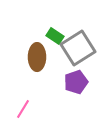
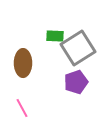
green rectangle: rotated 30 degrees counterclockwise
brown ellipse: moved 14 px left, 6 px down
pink line: moved 1 px left, 1 px up; rotated 60 degrees counterclockwise
